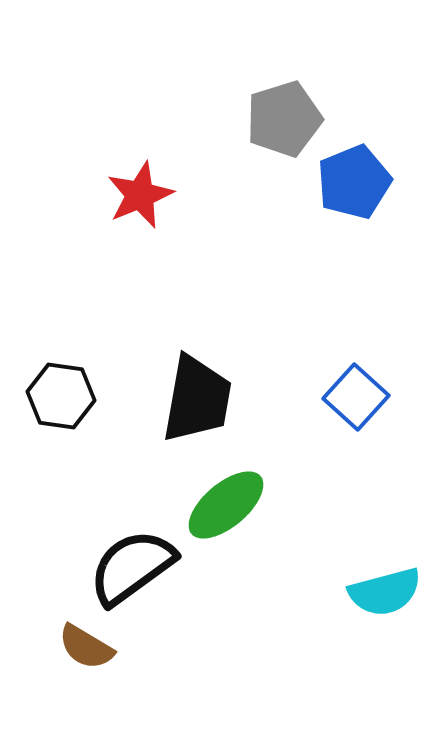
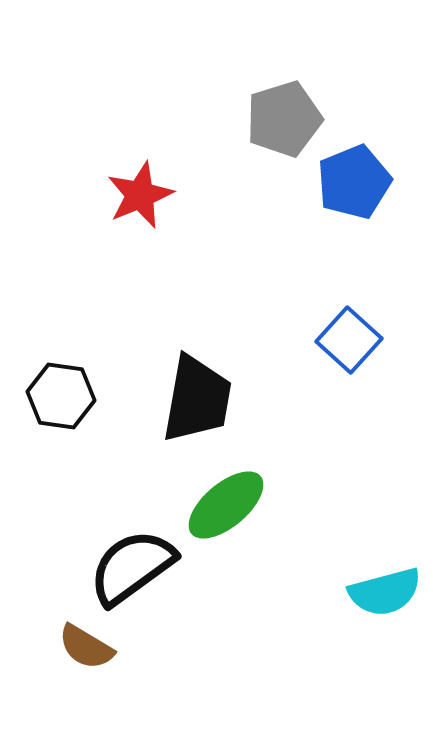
blue square: moved 7 px left, 57 px up
